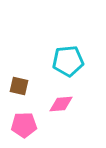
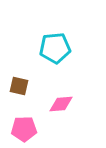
cyan pentagon: moved 13 px left, 13 px up
pink pentagon: moved 4 px down
